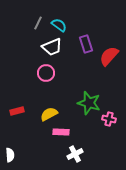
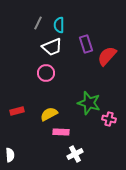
cyan semicircle: rotated 126 degrees counterclockwise
red semicircle: moved 2 px left
